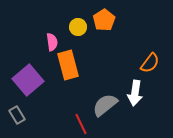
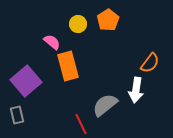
orange pentagon: moved 4 px right
yellow circle: moved 3 px up
pink semicircle: rotated 42 degrees counterclockwise
orange rectangle: moved 1 px down
purple square: moved 2 px left, 1 px down
white arrow: moved 1 px right, 3 px up
gray rectangle: rotated 18 degrees clockwise
